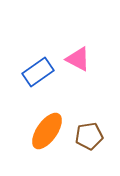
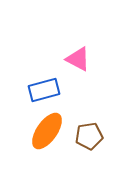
blue rectangle: moved 6 px right, 18 px down; rotated 20 degrees clockwise
